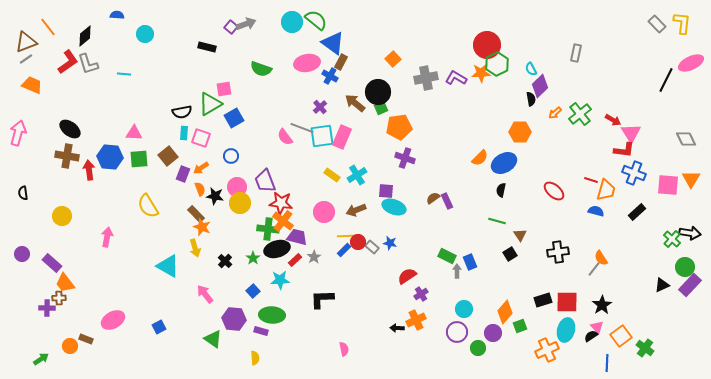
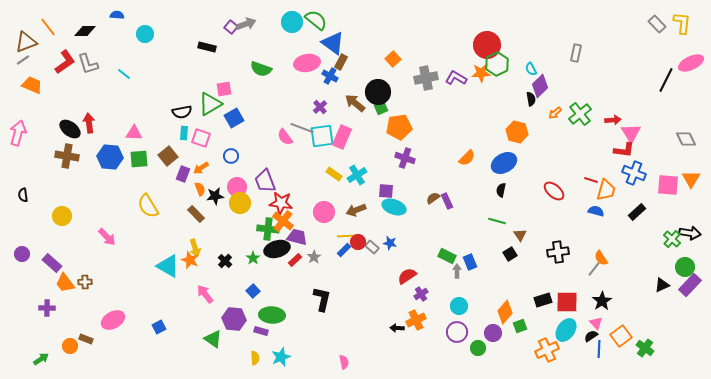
black diamond at (85, 36): moved 5 px up; rotated 40 degrees clockwise
gray line at (26, 59): moved 3 px left, 1 px down
red L-shape at (68, 62): moved 3 px left
cyan line at (124, 74): rotated 32 degrees clockwise
red arrow at (613, 120): rotated 35 degrees counterclockwise
orange hexagon at (520, 132): moved 3 px left; rotated 15 degrees clockwise
orange semicircle at (480, 158): moved 13 px left
red arrow at (89, 170): moved 47 px up
yellow rectangle at (332, 175): moved 2 px right, 1 px up
black semicircle at (23, 193): moved 2 px down
black star at (215, 196): rotated 18 degrees counterclockwise
orange star at (202, 227): moved 12 px left, 33 px down
pink arrow at (107, 237): rotated 126 degrees clockwise
cyan star at (280, 280): moved 1 px right, 77 px down; rotated 18 degrees counterclockwise
brown cross at (59, 298): moved 26 px right, 16 px up
black L-shape at (322, 299): rotated 105 degrees clockwise
black star at (602, 305): moved 4 px up
cyan circle at (464, 309): moved 5 px left, 3 px up
pink triangle at (597, 327): moved 1 px left, 4 px up
cyan ellipse at (566, 330): rotated 20 degrees clockwise
pink semicircle at (344, 349): moved 13 px down
blue line at (607, 363): moved 8 px left, 14 px up
